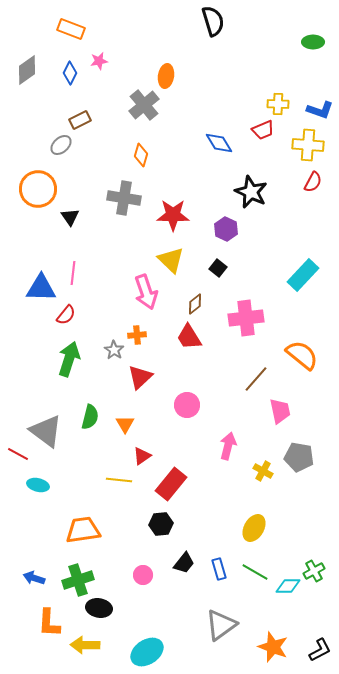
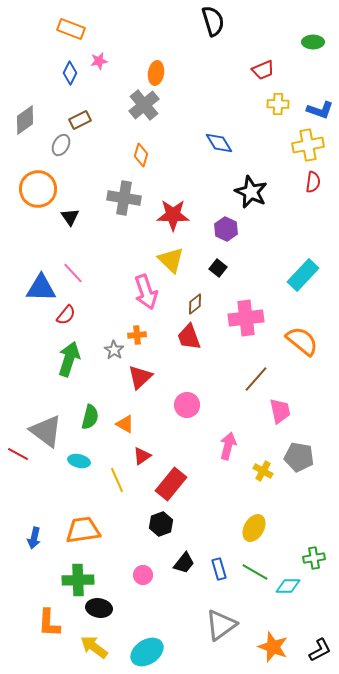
gray diamond at (27, 70): moved 2 px left, 50 px down
orange ellipse at (166, 76): moved 10 px left, 3 px up
red trapezoid at (263, 130): moved 60 px up
gray ellipse at (61, 145): rotated 20 degrees counterclockwise
yellow cross at (308, 145): rotated 16 degrees counterclockwise
red semicircle at (313, 182): rotated 20 degrees counterclockwise
pink line at (73, 273): rotated 50 degrees counterclockwise
red trapezoid at (189, 337): rotated 12 degrees clockwise
orange semicircle at (302, 355): moved 14 px up
orange triangle at (125, 424): rotated 30 degrees counterclockwise
yellow line at (119, 480): moved 2 px left; rotated 60 degrees clockwise
cyan ellipse at (38, 485): moved 41 px right, 24 px up
black hexagon at (161, 524): rotated 15 degrees counterclockwise
green cross at (314, 571): moved 13 px up; rotated 20 degrees clockwise
blue arrow at (34, 578): moved 40 px up; rotated 95 degrees counterclockwise
green cross at (78, 580): rotated 16 degrees clockwise
yellow arrow at (85, 645): moved 9 px right, 2 px down; rotated 36 degrees clockwise
